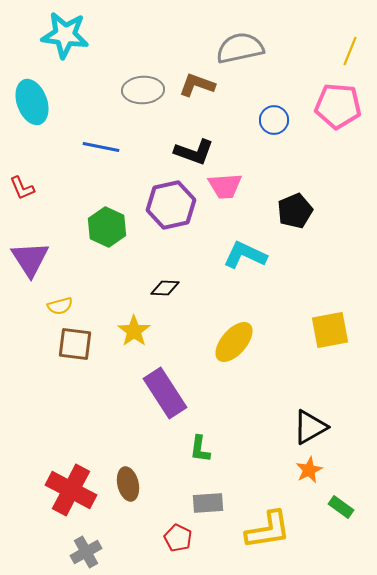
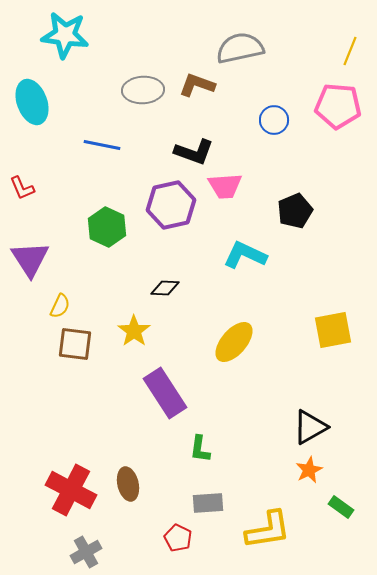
blue line: moved 1 px right, 2 px up
yellow semicircle: rotated 50 degrees counterclockwise
yellow square: moved 3 px right
